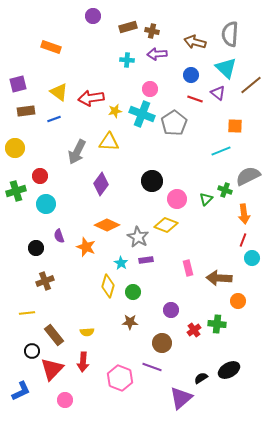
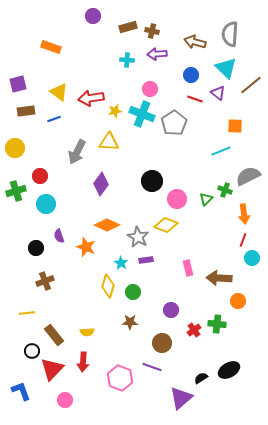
blue L-shape at (21, 391): rotated 85 degrees counterclockwise
